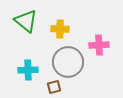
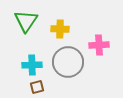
green triangle: rotated 25 degrees clockwise
cyan cross: moved 4 px right, 5 px up
brown square: moved 17 px left
